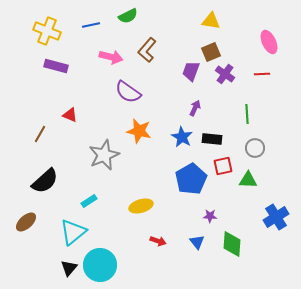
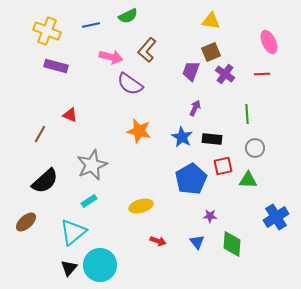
purple semicircle: moved 2 px right, 8 px up
gray star: moved 12 px left, 10 px down
